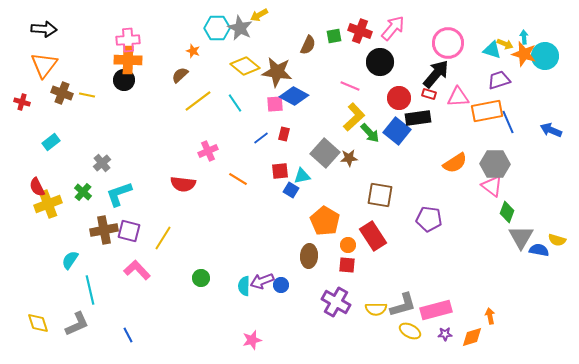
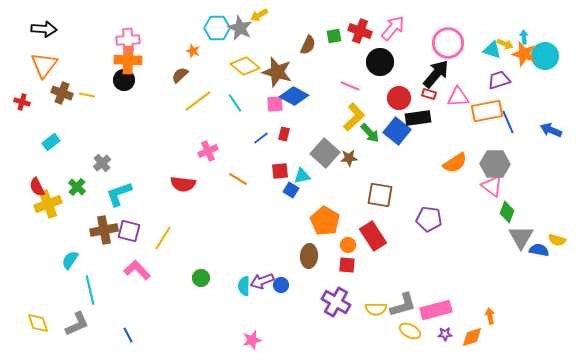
brown star at (277, 72): rotated 8 degrees clockwise
green cross at (83, 192): moved 6 px left, 5 px up
